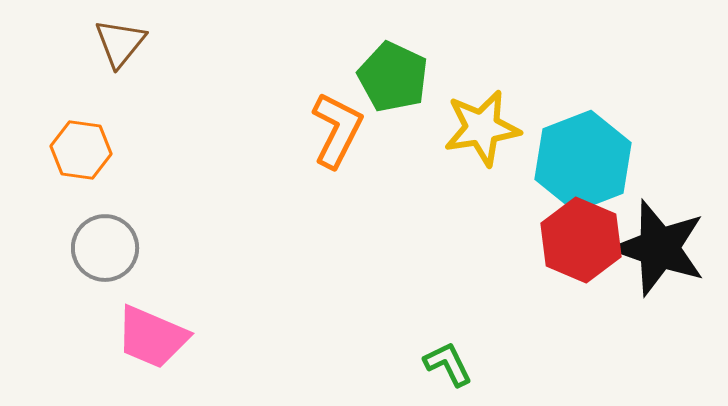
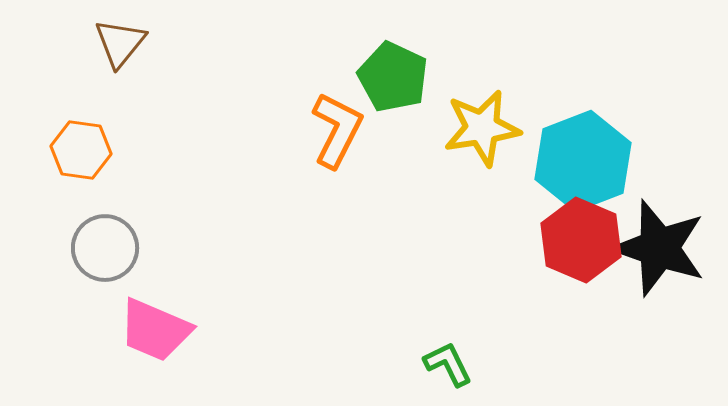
pink trapezoid: moved 3 px right, 7 px up
